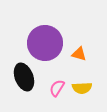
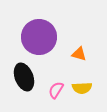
purple circle: moved 6 px left, 6 px up
pink semicircle: moved 1 px left, 2 px down
